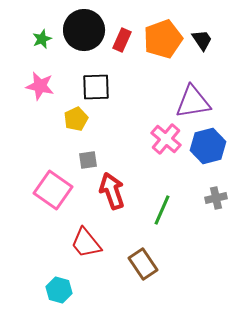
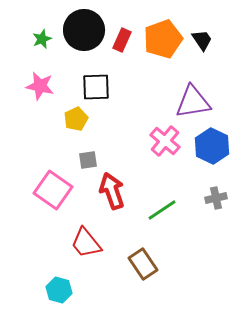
pink cross: moved 1 px left, 2 px down
blue hexagon: moved 4 px right; rotated 20 degrees counterclockwise
green line: rotated 32 degrees clockwise
